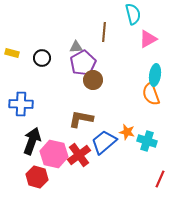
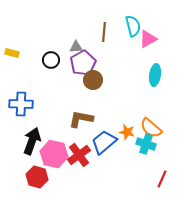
cyan semicircle: moved 12 px down
black circle: moved 9 px right, 2 px down
orange semicircle: moved 34 px down; rotated 30 degrees counterclockwise
cyan cross: moved 1 px left, 3 px down
red line: moved 2 px right
